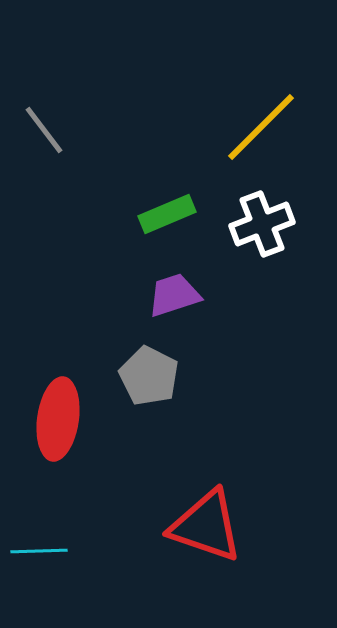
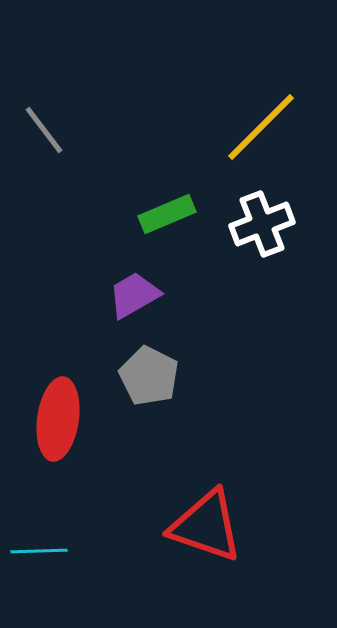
purple trapezoid: moved 40 px left; rotated 12 degrees counterclockwise
